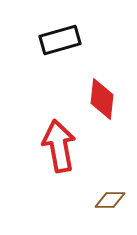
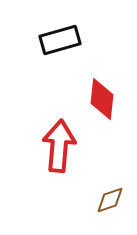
red arrow: rotated 15 degrees clockwise
brown diamond: rotated 20 degrees counterclockwise
